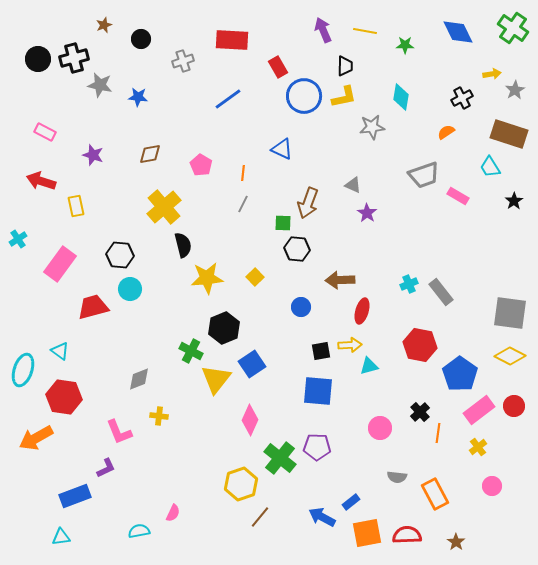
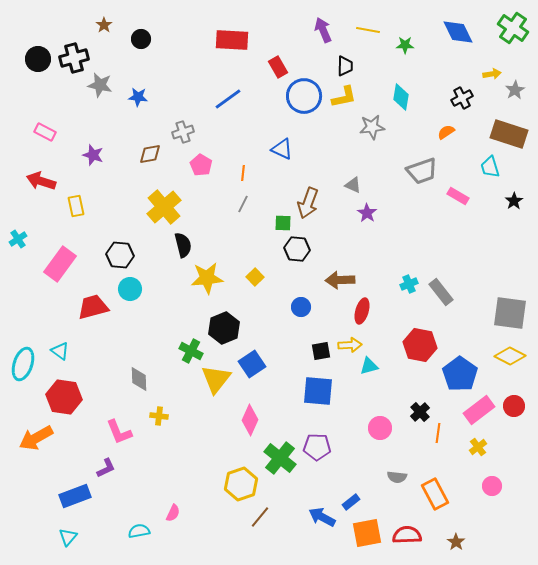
brown star at (104, 25): rotated 14 degrees counterclockwise
yellow line at (365, 31): moved 3 px right, 1 px up
gray cross at (183, 61): moved 71 px down
cyan trapezoid at (490, 167): rotated 15 degrees clockwise
gray trapezoid at (424, 175): moved 2 px left, 4 px up
cyan ellipse at (23, 370): moved 6 px up
gray diamond at (139, 379): rotated 70 degrees counterclockwise
cyan triangle at (61, 537): moved 7 px right; rotated 42 degrees counterclockwise
